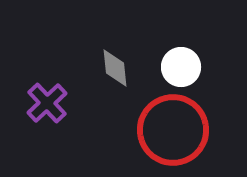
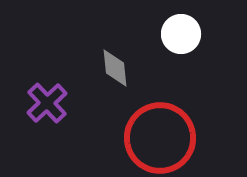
white circle: moved 33 px up
red circle: moved 13 px left, 8 px down
